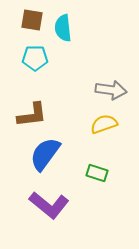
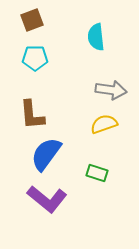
brown square: rotated 30 degrees counterclockwise
cyan semicircle: moved 33 px right, 9 px down
brown L-shape: rotated 92 degrees clockwise
blue semicircle: moved 1 px right
purple L-shape: moved 2 px left, 6 px up
